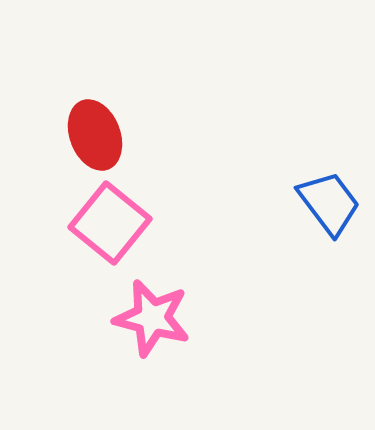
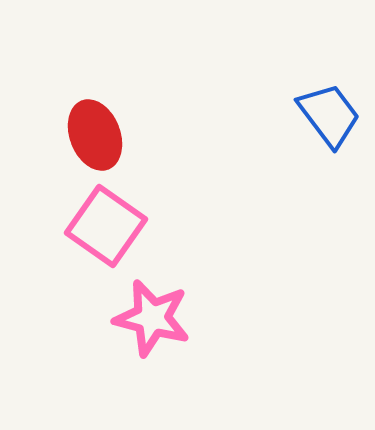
blue trapezoid: moved 88 px up
pink square: moved 4 px left, 3 px down; rotated 4 degrees counterclockwise
